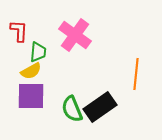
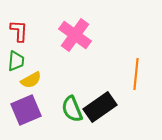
green trapezoid: moved 22 px left, 9 px down
yellow semicircle: moved 9 px down
purple square: moved 5 px left, 14 px down; rotated 24 degrees counterclockwise
